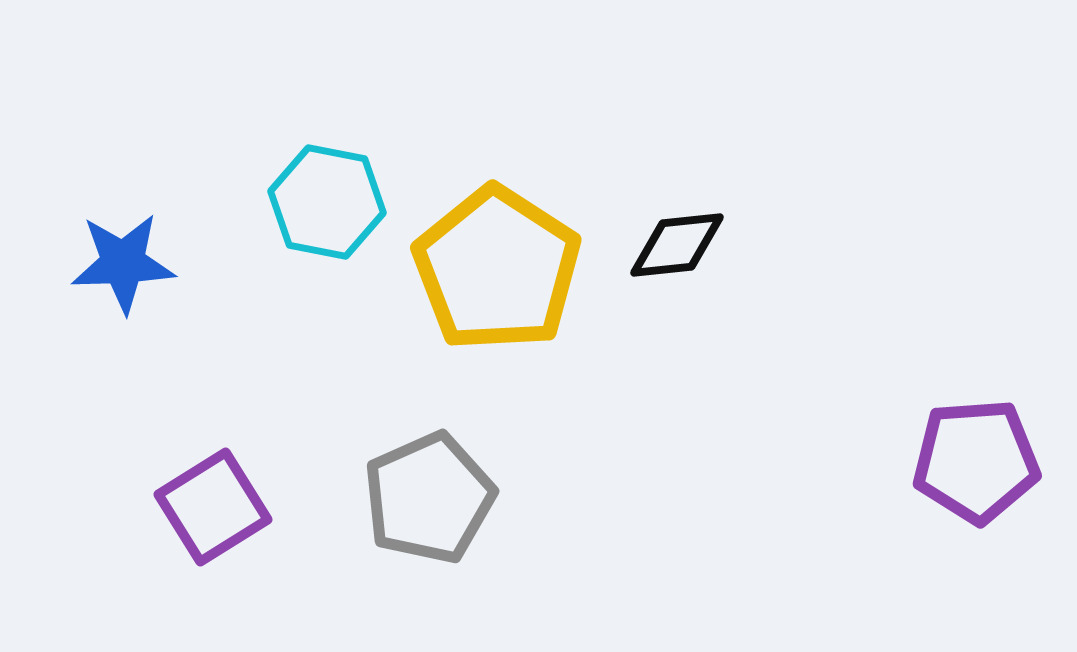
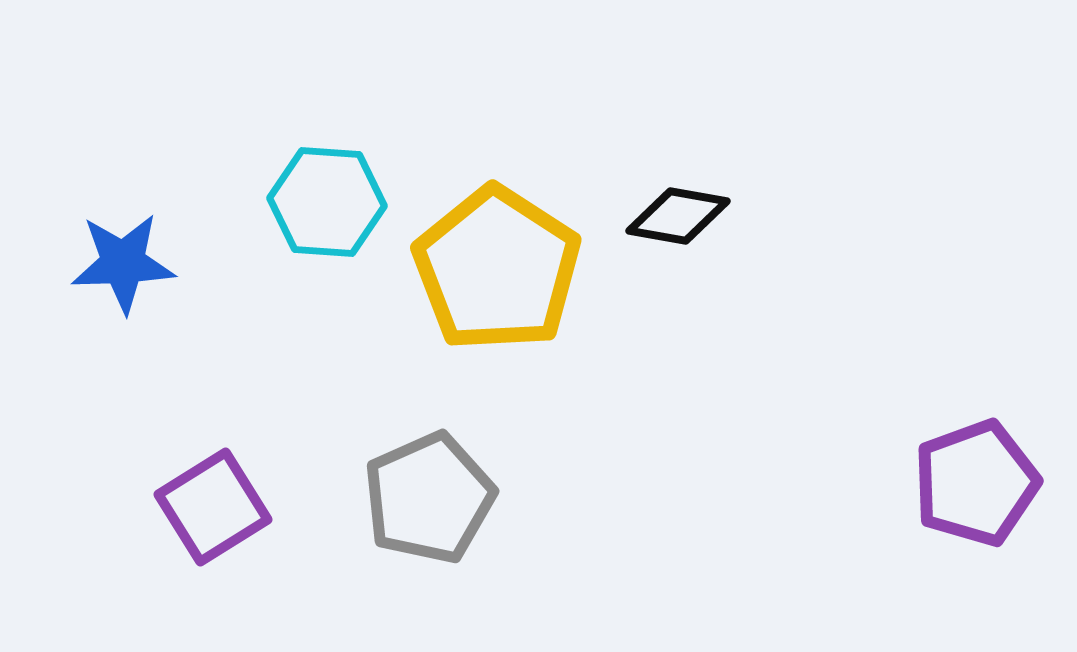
cyan hexagon: rotated 7 degrees counterclockwise
black diamond: moved 1 px right, 29 px up; rotated 16 degrees clockwise
purple pentagon: moved 22 px down; rotated 16 degrees counterclockwise
